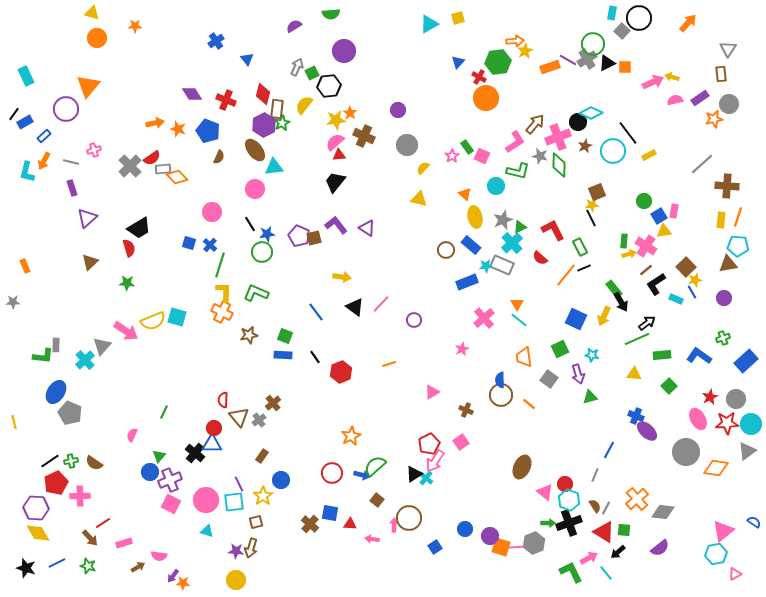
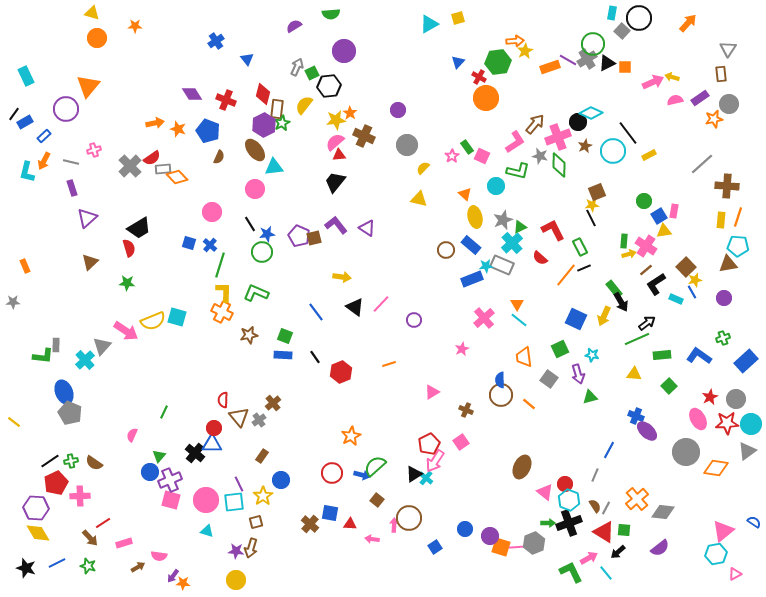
blue rectangle at (467, 282): moved 5 px right, 3 px up
blue ellipse at (56, 392): moved 8 px right; rotated 55 degrees counterclockwise
yellow line at (14, 422): rotated 40 degrees counterclockwise
pink square at (171, 504): moved 4 px up; rotated 12 degrees counterclockwise
